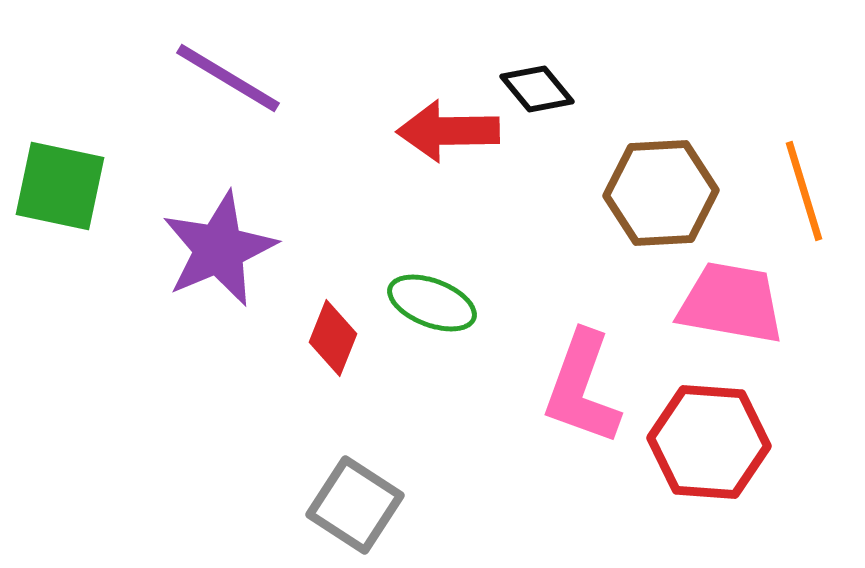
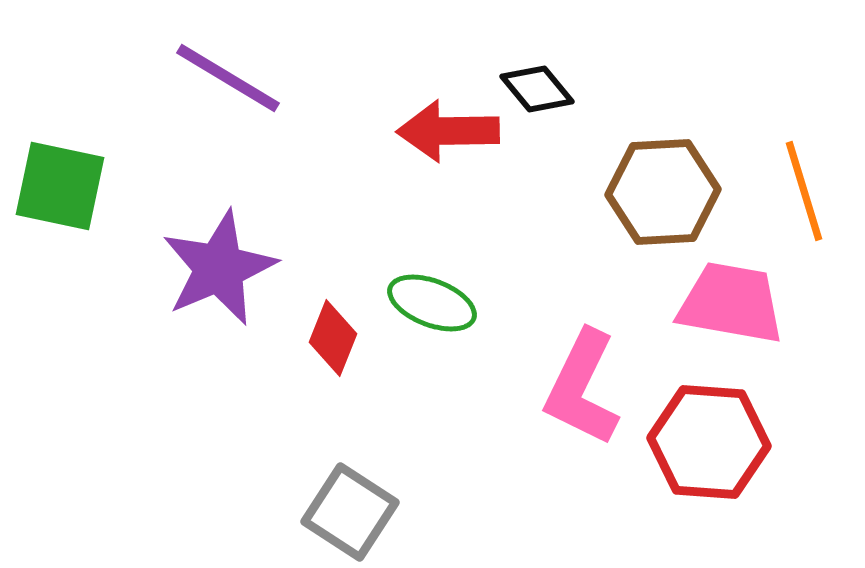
brown hexagon: moved 2 px right, 1 px up
purple star: moved 19 px down
pink L-shape: rotated 6 degrees clockwise
gray square: moved 5 px left, 7 px down
